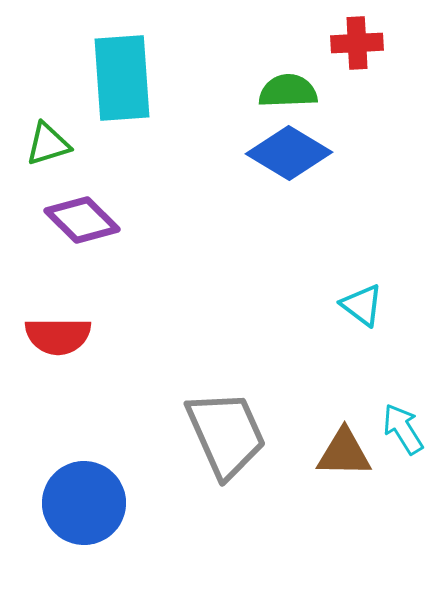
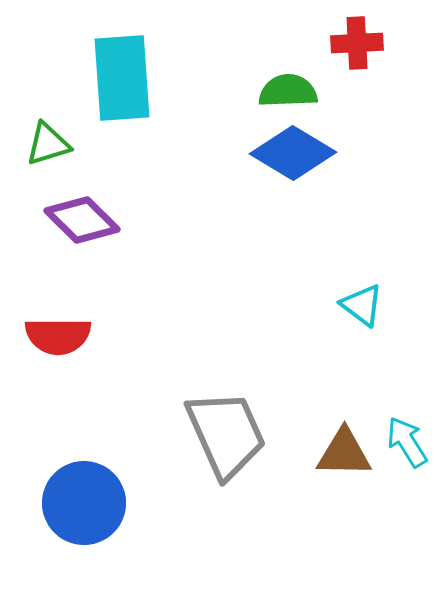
blue diamond: moved 4 px right
cyan arrow: moved 4 px right, 13 px down
